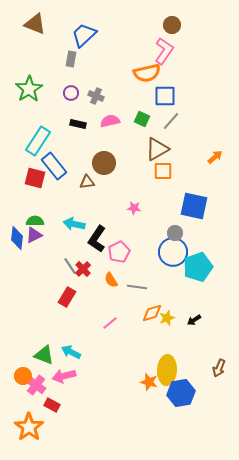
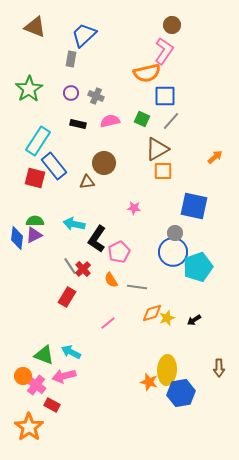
brown triangle at (35, 24): moved 3 px down
pink line at (110, 323): moved 2 px left
brown arrow at (219, 368): rotated 24 degrees counterclockwise
